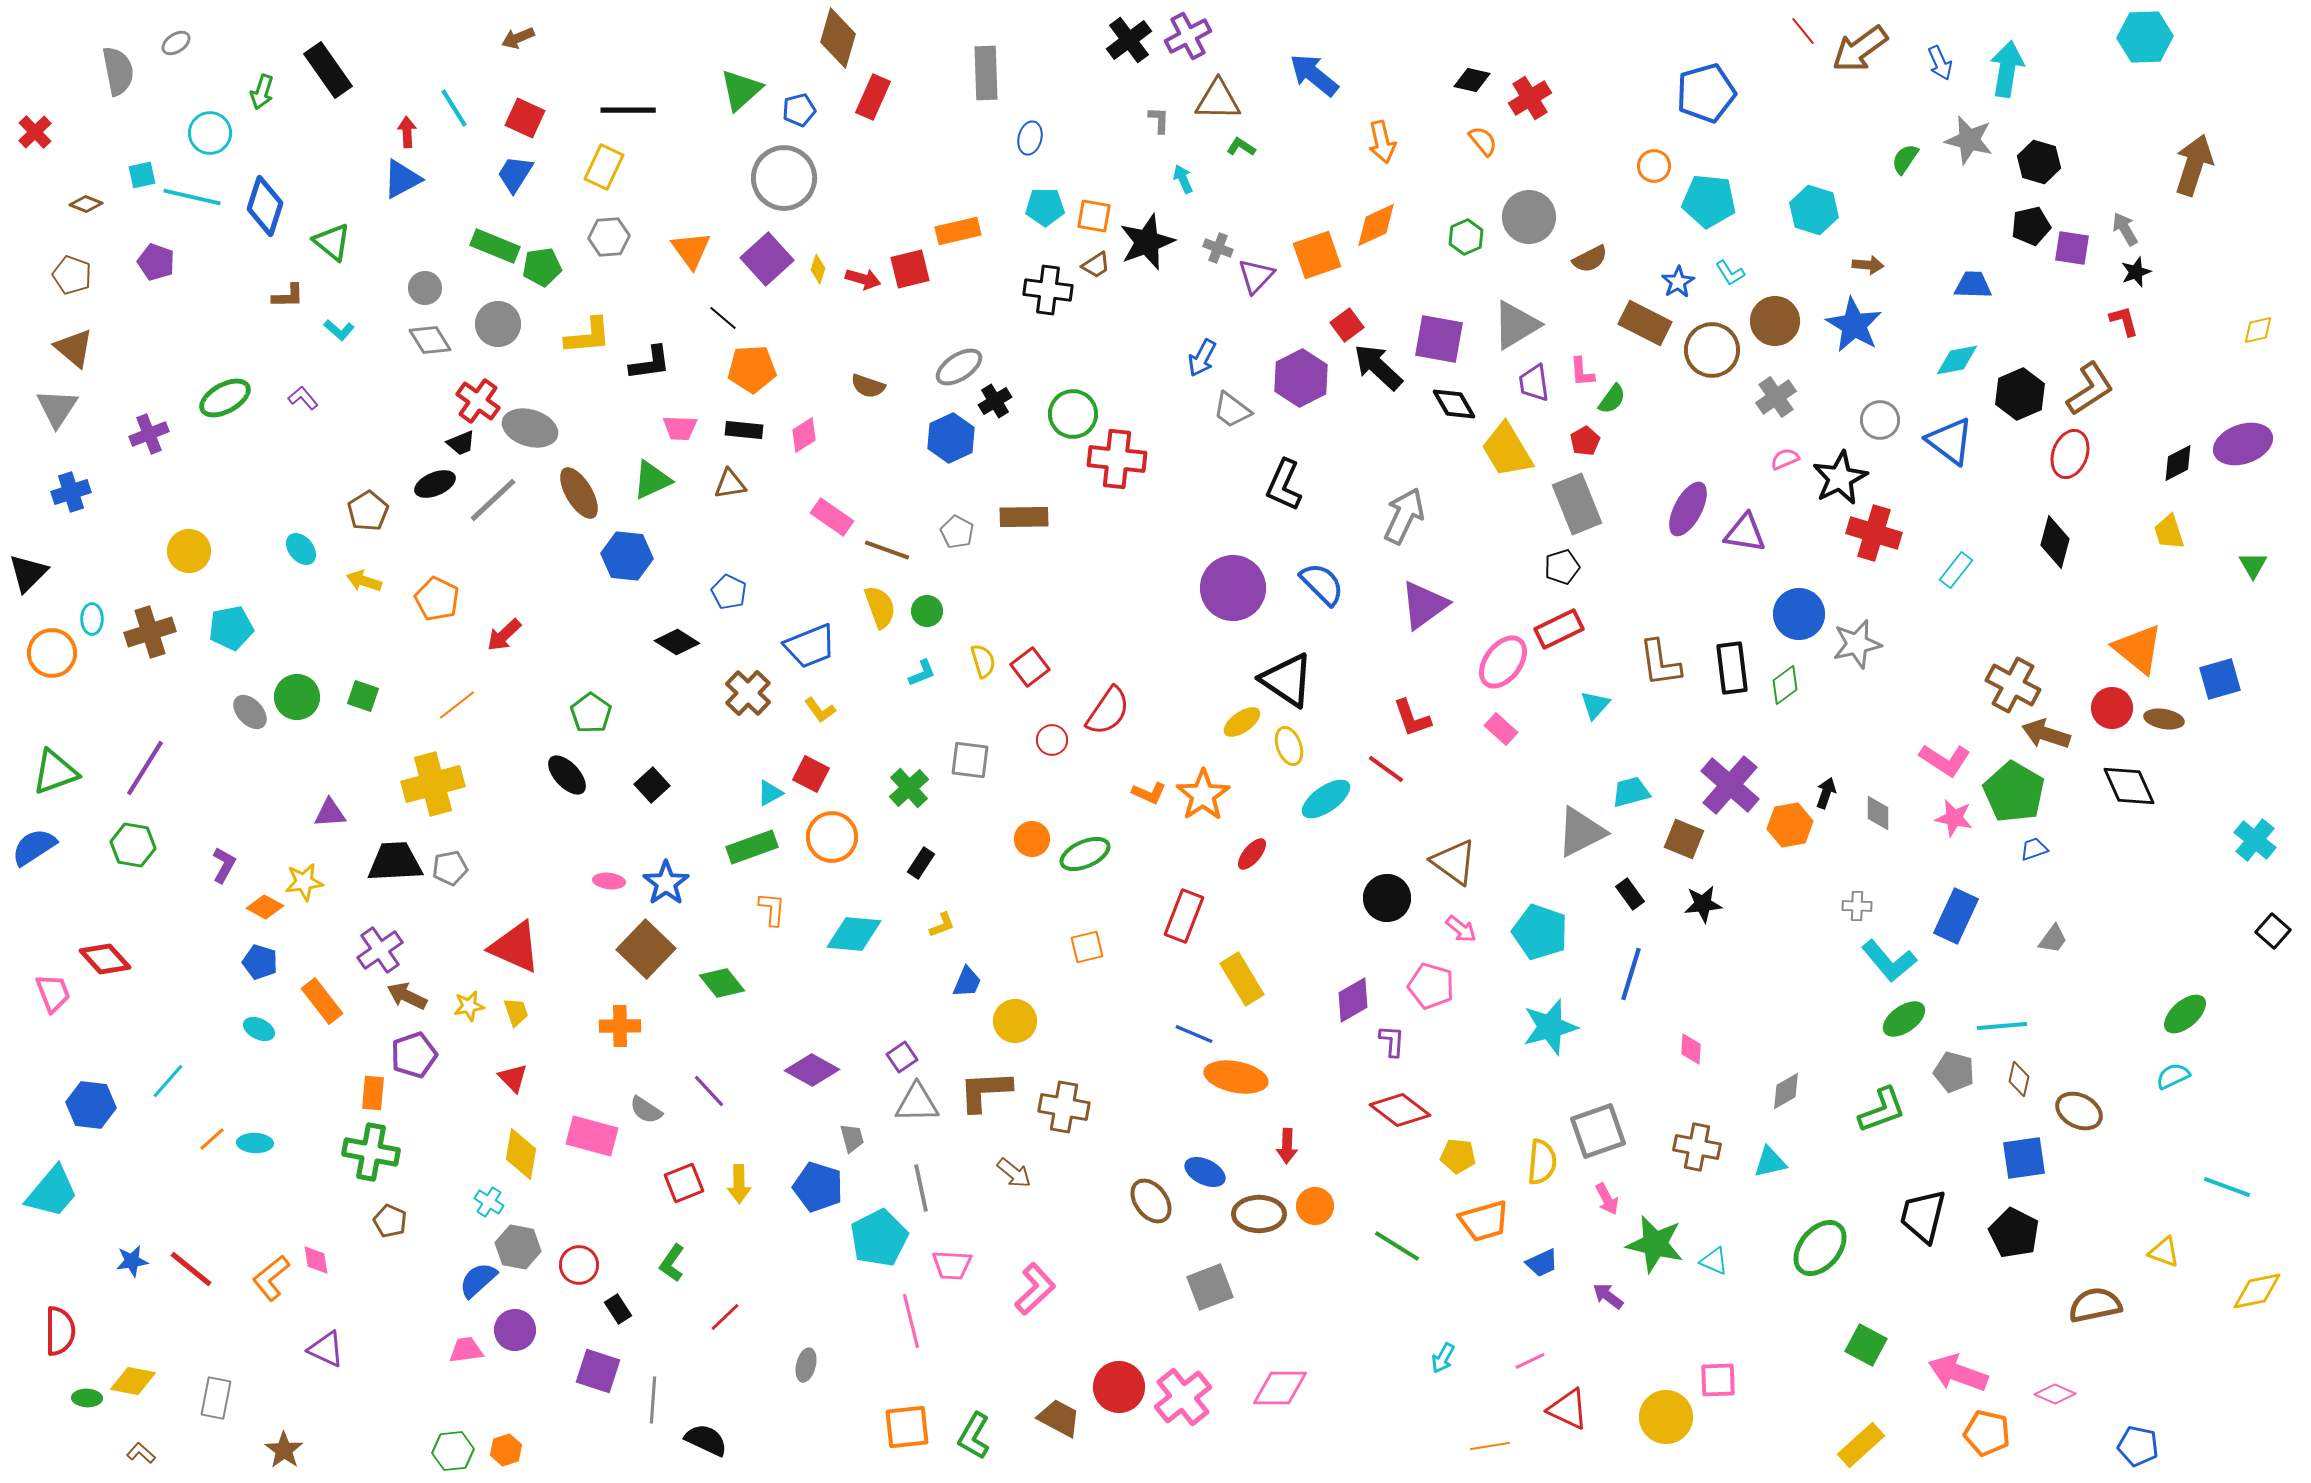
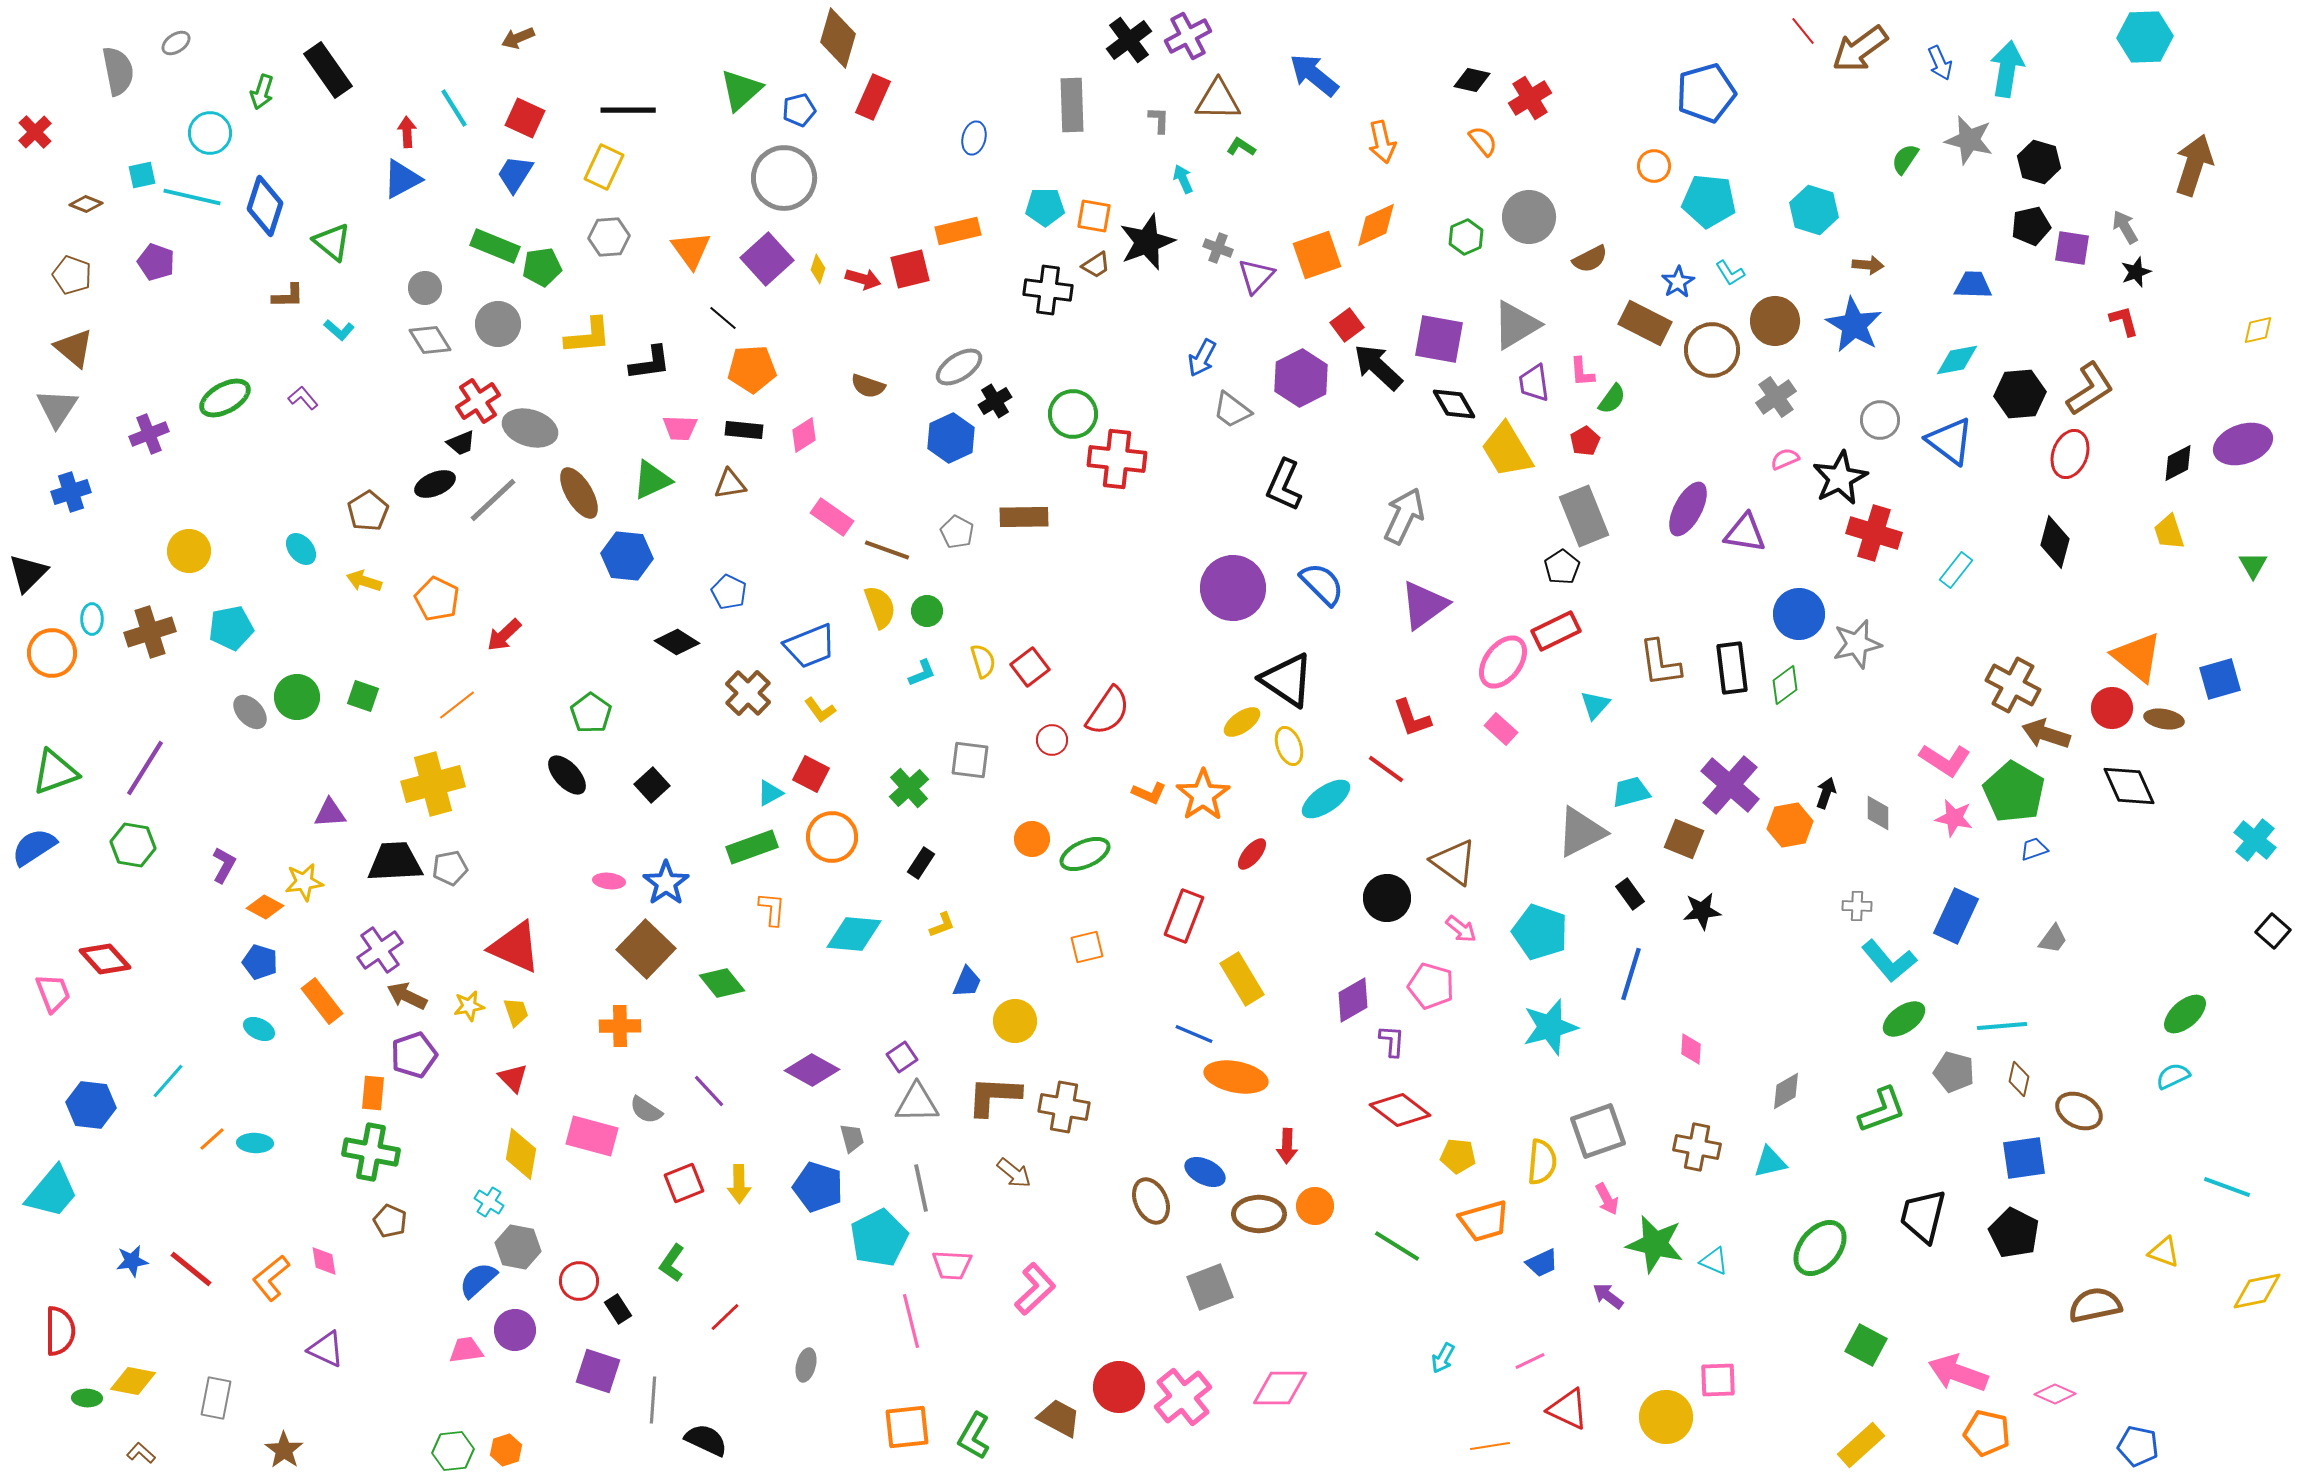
gray rectangle at (986, 73): moved 86 px right, 32 px down
blue ellipse at (1030, 138): moved 56 px left
gray arrow at (2125, 229): moved 2 px up
black hexagon at (2020, 394): rotated 18 degrees clockwise
red cross at (478, 401): rotated 21 degrees clockwise
gray rectangle at (1577, 504): moved 7 px right, 12 px down
black pentagon at (1562, 567): rotated 16 degrees counterclockwise
red rectangle at (1559, 629): moved 3 px left, 2 px down
orange triangle at (2138, 649): moved 1 px left, 8 px down
black star at (1703, 904): moved 1 px left, 7 px down
brown L-shape at (985, 1091): moved 9 px right, 5 px down; rotated 6 degrees clockwise
brown ellipse at (1151, 1201): rotated 12 degrees clockwise
pink diamond at (316, 1260): moved 8 px right, 1 px down
red circle at (579, 1265): moved 16 px down
